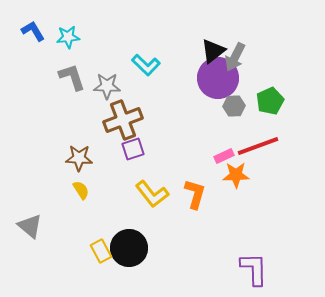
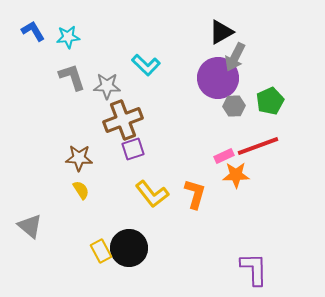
black triangle: moved 8 px right, 19 px up; rotated 8 degrees clockwise
